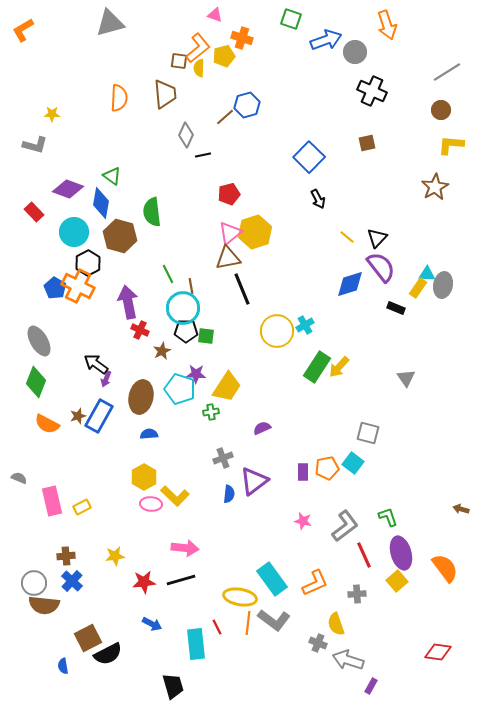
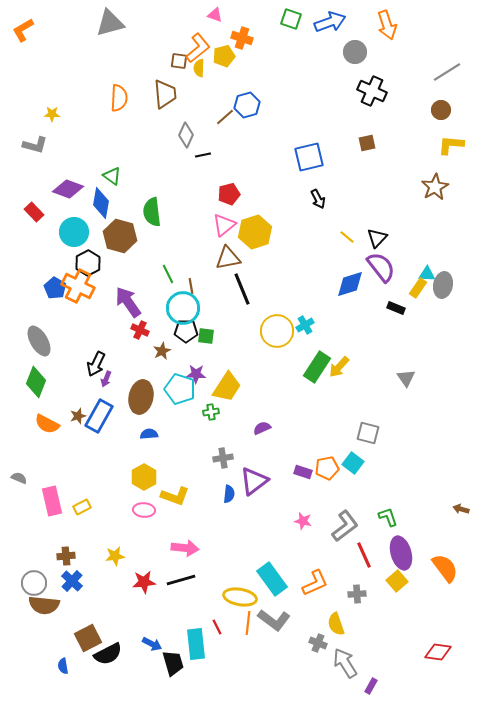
blue arrow at (326, 40): moved 4 px right, 18 px up
blue square at (309, 157): rotated 32 degrees clockwise
pink triangle at (230, 233): moved 6 px left, 8 px up
purple arrow at (128, 302): rotated 24 degrees counterclockwise
black arrow at (96, 364): rotated 100 degrees counterclockwise
gray cross at (223, 458): rotated 12 degrees clockwise
purple rectangle at (303, 472): rotated 72 degrees counterclockwise
yellow L-shape at (175, 496): rotated 24 degrees counterclockwise
pink ellipse at (151, 504): moved 7 px left, 6 px down
blue arrow at (152, 624): moved 20 px down
gray arrow at (348, 660): moved 3 px left, 3 px down; rotated 40 degrees clockwise
black trapezoid at (173, 686): moved 23 px up
